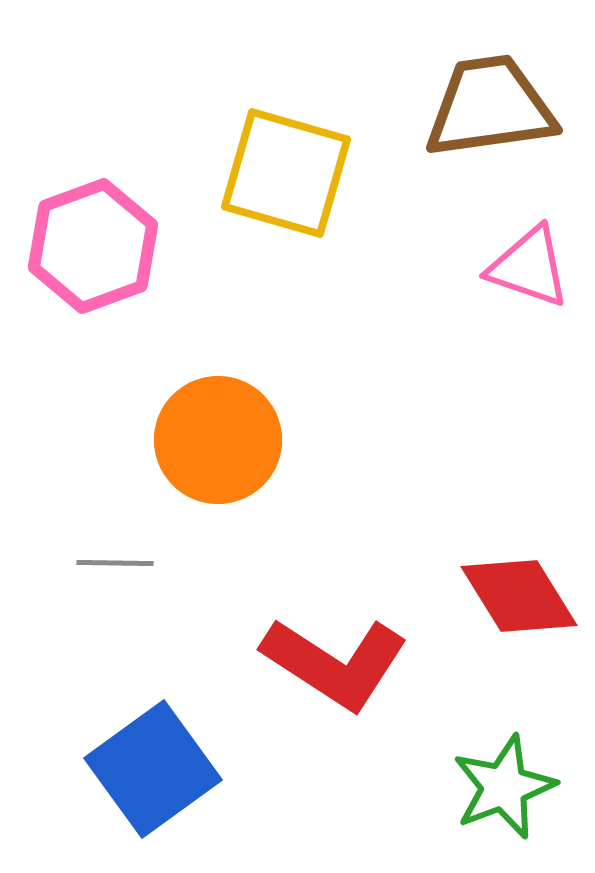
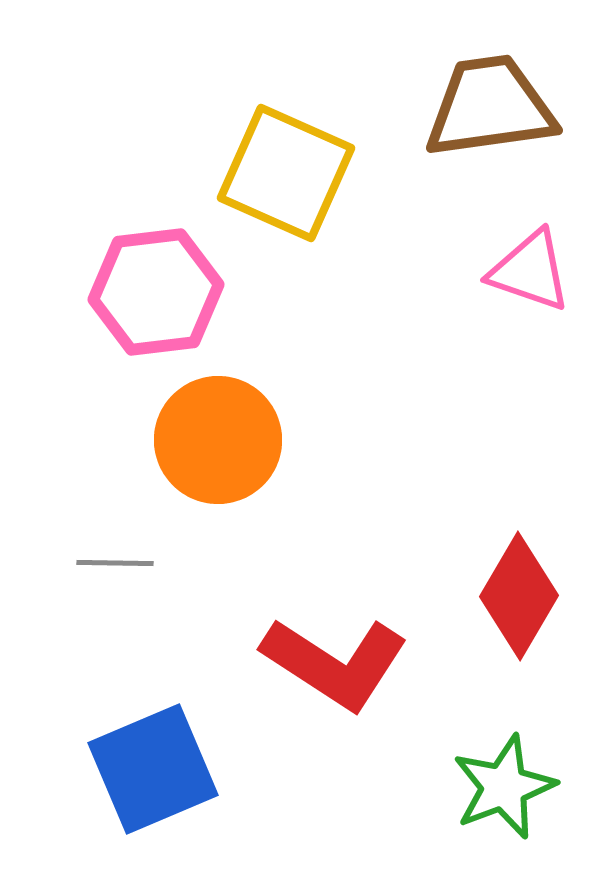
yellow square: rotated 8 degrees clockwise
pink hexagon: moved 63 px right, 46 px down; rotated 13 degrees clockwise
pink triangle: moved 1 px right, 4 px down
red diamond: rotated 62 degrees clockwise
blue square: rotated 13 degrees clockwise
